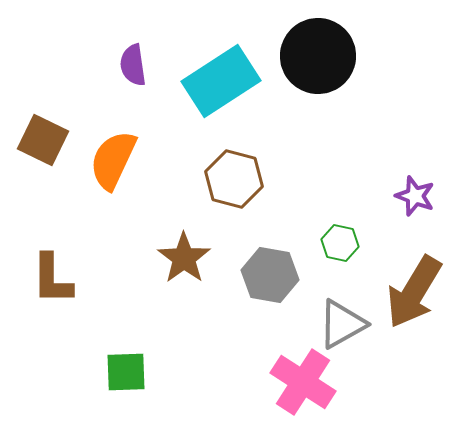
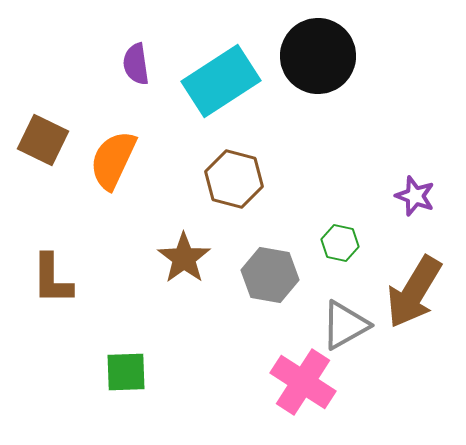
purple semicircle: moved 3 px right, 1 px up
gray triangle: moved 3 px right, 1 px down
